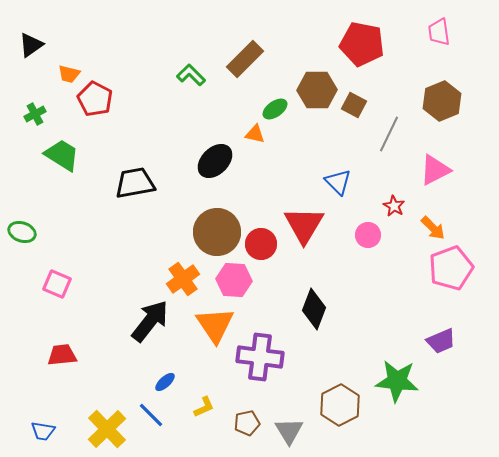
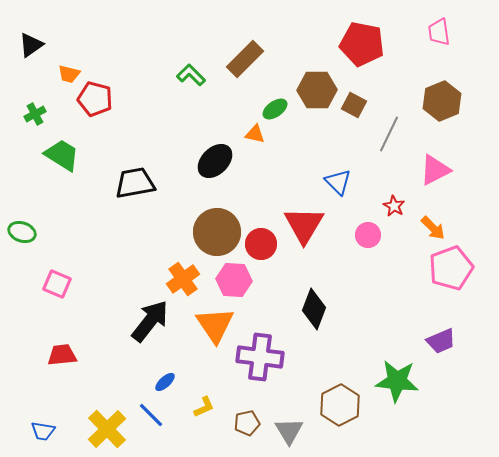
red pentagon at (95, 99): rotated 12 degrees counterclockwise
